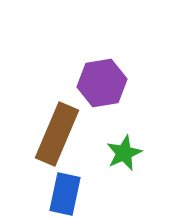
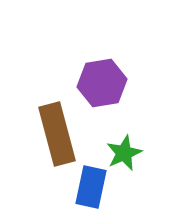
brown rectangle: rotated 38 degrees counterclockwise
blue rectangle: moved 26 px right, 7 px up
